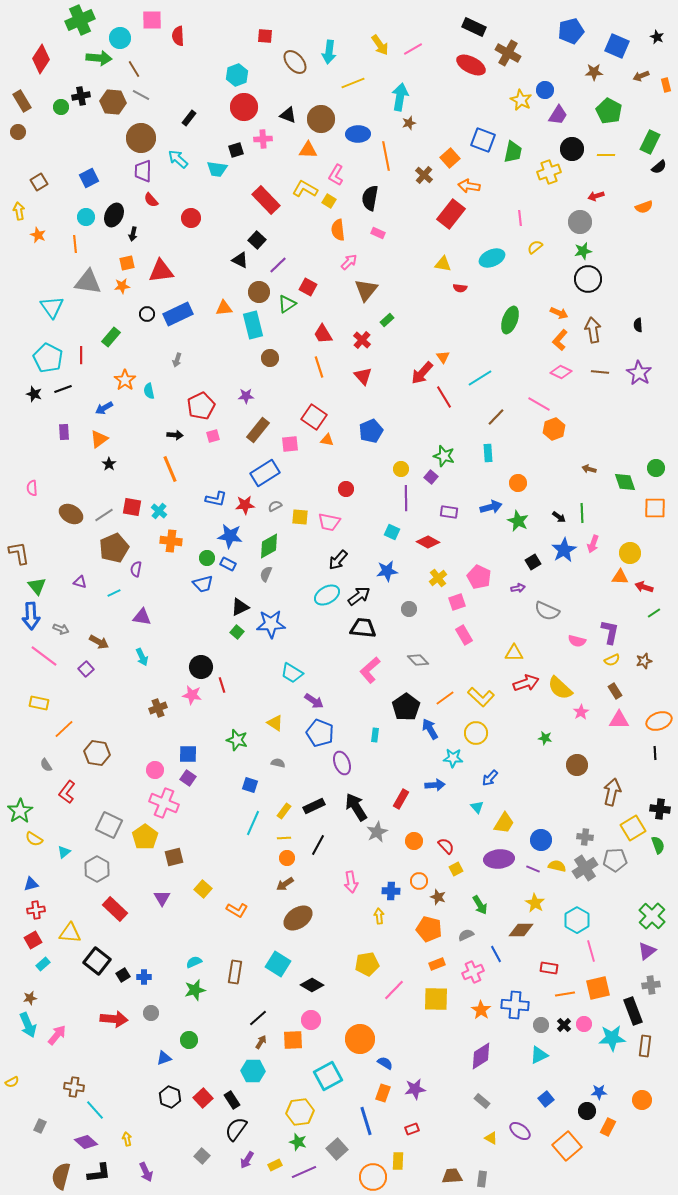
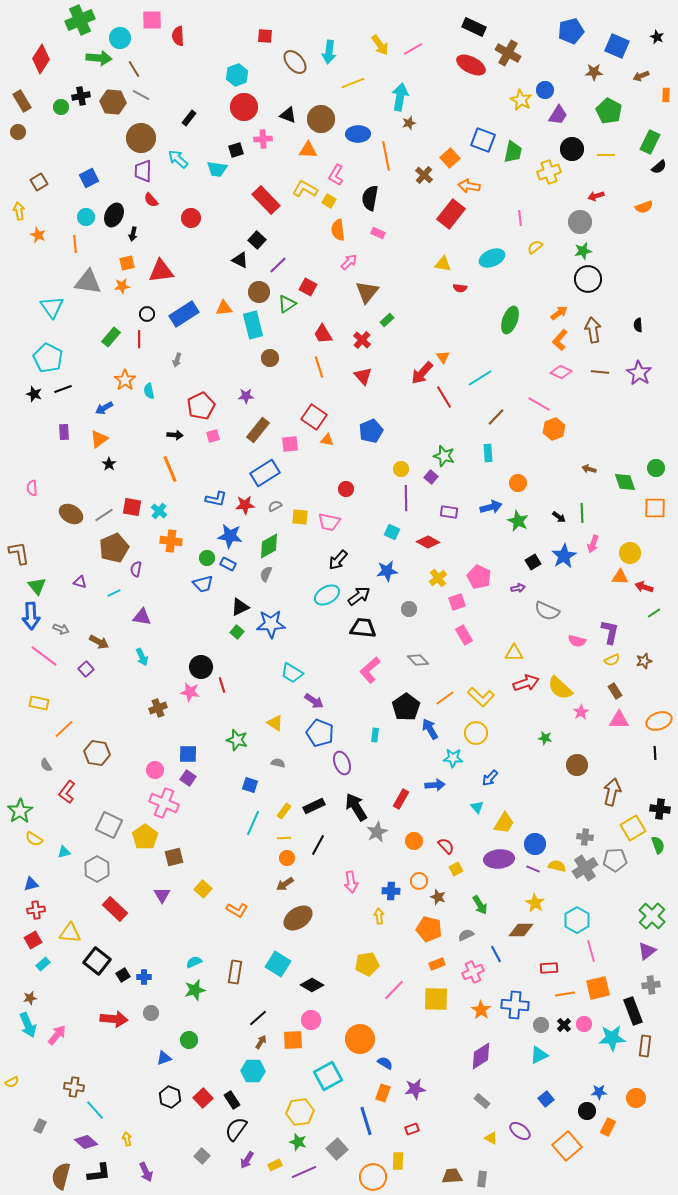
orange rectangle at (666, 85): moved 10 px down; rotated 16 degrees clockwise
brown triangle at (366, 290): moved 1 px right, 2 px down
orange arrow at (559, 313): rotated 60 degrees counterclockwise
blue rectangle at (178, 314): moved 6 px right; rotated 8 degrees counterclockwise
red line at (81, 355): moved 58 px right, 16 px up
blue star at (564, 550): moved 6 px down
pink star at (192, 695): moved 2 px left, 3 px up
blue circle at (541, 840): moved 6 px left, 4 px down
cyan triangle at (64, 852): rotated 24 degrees clockwise
purple triangle at (162, 898): moved 3 px up
red rectangle at (549, 968): rotated 12 degrees counterclockwise
orange circle at (642, 1100): moved 6 px left, 2 px up
